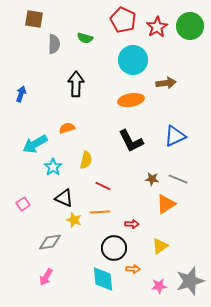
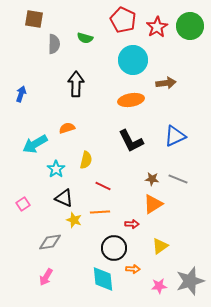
cyan star: moved 3 px right, 2 px down
orange triangle: moved 13 px left
